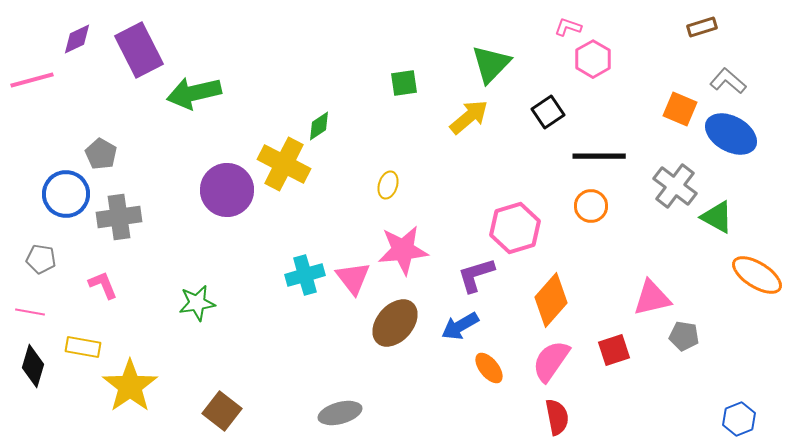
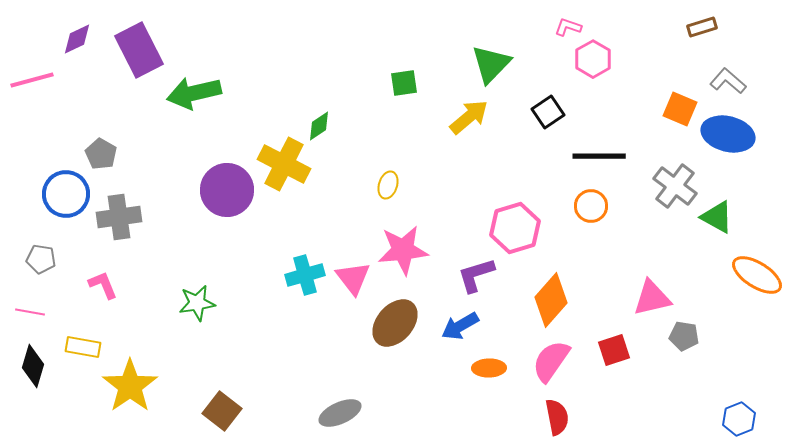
blue ellipse at (731, 134): moved 3 px left; rotated 15 degrees counterclockwise
orange ellipse at (489, 368): rotated 52 degrees counterclockwise
gray ellipse at (340, 413): rotated 9 degrees counterclockwise
